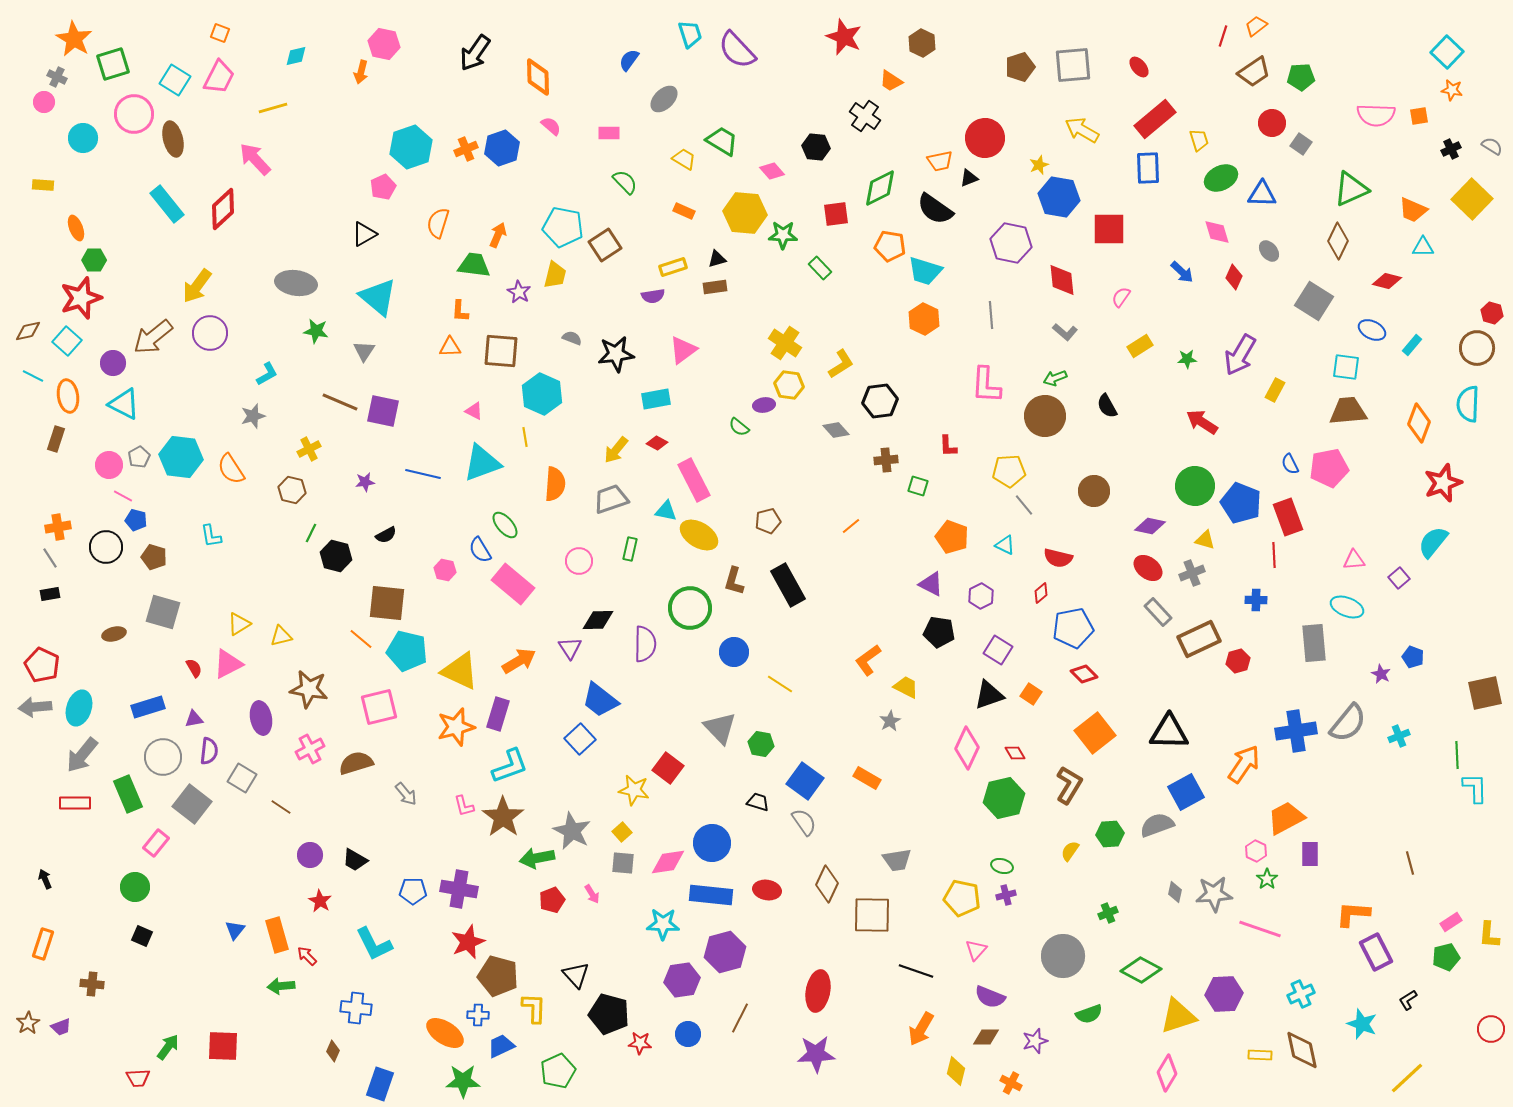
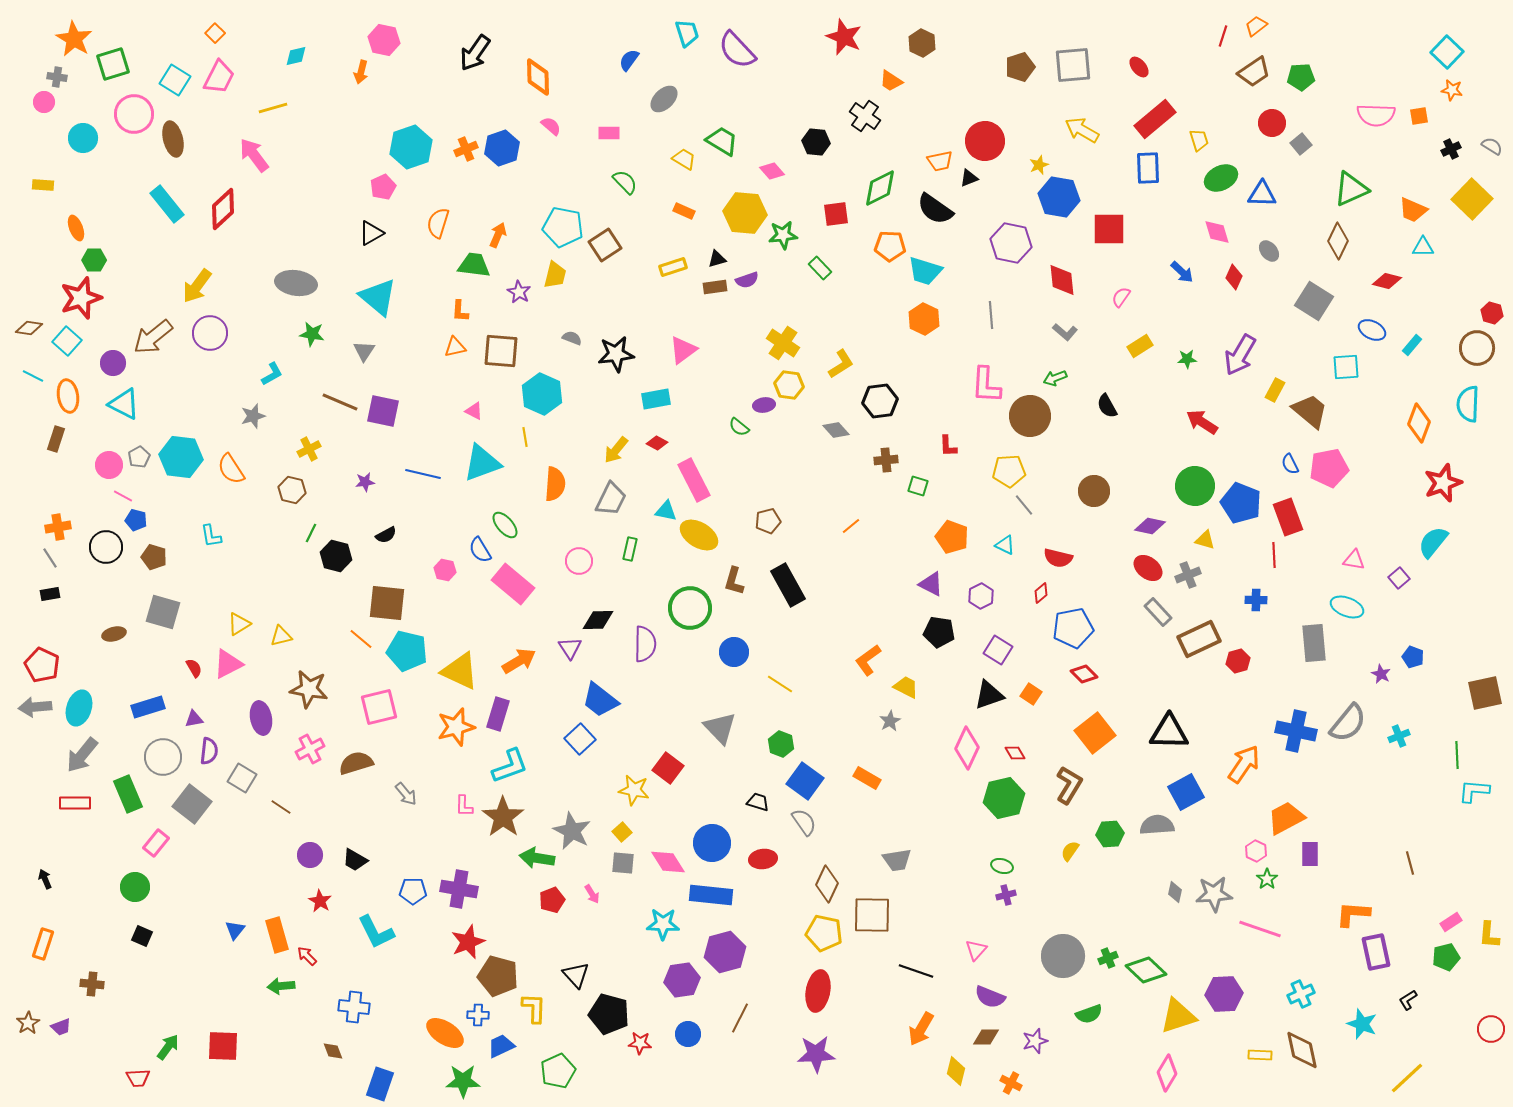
orange square at (220, 33): moved 5 px left; rotated 24 degrees clockwise
cyan trapezoid at (690, 34): moved 3 px left, 1 px up
pink hexagon at (384, 44): moved 4 px up
gray cross at (57, 77): rotated 18 degrees counterclockwise
red circle at (985, 138): moved 3 px down
gray square at (1301, 144): rotated 15 degrees clockwise
black hexagon at (816, 147): moved 5 px up
pink arrow at (255, 159): moved 1 px left, 4 px up; rotated 6 degrees clockwise
black triangle at (364, 234): moved 7 px right, 1 px up
green star at (783, 235): rotated 8 degrees counterclockwise
orange pentagon at (890, 246): rotated 8 degrees counterclockwise
purple semicircle at (653, 296): moved 94 px right, 16 px up; rotated 10 degrees counterclockwise
brown diamond at (28, 331): moved 1 px right, 3 px up; rotated 20 degrees clockwise
green star at (316, 331): moved 4 px left, 3 px down
yellow cross at (785, 343): moved 2 px left
orange triangle at (450, 347): moved 5 px right; rotated 10 degrees counterclockwise
cyan square at (1346, 367): rotated 12 degrees counterclockwise
cyan L-shape at (267, 374): moved 5 px right
brown trapezoid at (1348, 411): moved 38 px left; rotated 45 degrees clockwise
brown circle at (1045, 416): moved 15 px left
gray trapezoid at (611, 499): rotated 135 degrees clockwise
pink triangle at (1354, 560): rotated 15 degrees clockwise
gray cross at (1192, 573): moved 4 px left, 2 px down
blue cross at (1296, 731): rotated 21 degrees clockwise
green hexagon at (761, 744): moved 20 px right; rotated 10 degrees clockwise
cyan L-shape at (1475, 788): moved 1 px left, 3 px down; rotated 84 degrees counterclockwise
pink L-shape at (464, 806): rotated 15 degrees clockwise
gray semicircle at (1157, 825): rotated 16 degrees clockwise
green arrow at (537, 858): rotated 20 degrees clockwise
pink diamond at (668, 862): rotated 66 degrees clockwise
red ellipse at (767, 890): moved 4 px left, 31 px up; rotated 16 degrees counterclockwise
yellow pentagon at (962, 898): moved 138 px left, 35 px down
green cross at (1108, 913): moved 45 px down
cyan L-shape at (374, 944): moved 2 px right, 12 px up
purple rectangle at (1376, 952): rotated 15 degrees clockwise
green diamond at (1141, 970): moved 5 px right; rotated 15 degrees clockwise
blue cross at (356, 1008): moved 2 px left, 1 px up
brown diamond at (333, 1051): rotated 45 degrees counterclockwise
